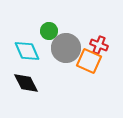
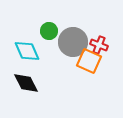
gray circle: moved 7 px right, 6 px up
